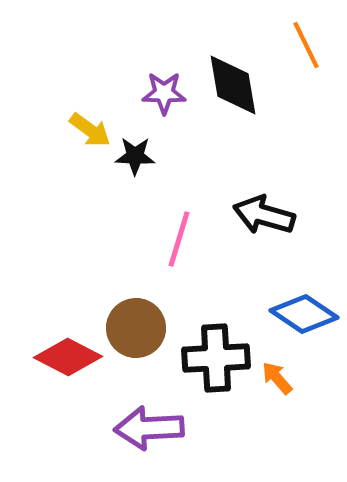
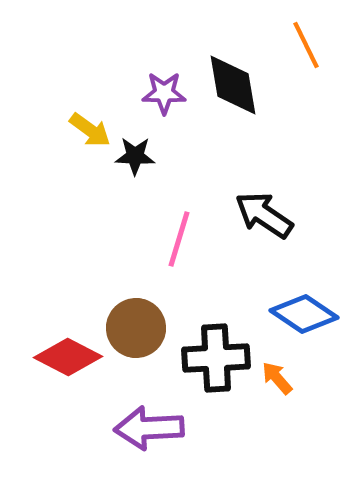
black arrow: rotated 18 degrees clockwise
